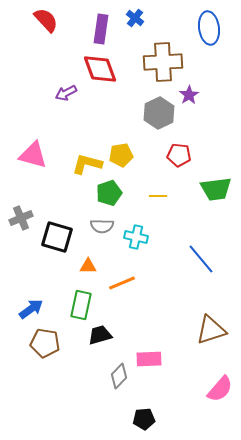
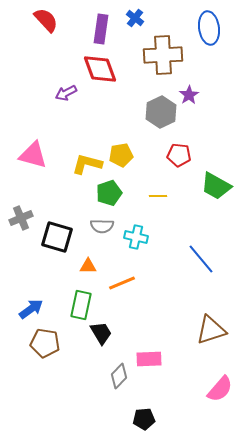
brown cross: moved 7 px up
gray hexagon: moved 2 px right, 1 px up
green trapezoid: moved 3 px up; rotated 36 degrees clockwise
black trapezoid: moved 1 px right, 2 px up; rotated 75 degrees clockwise
